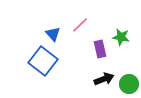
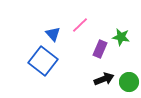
purple rectangle: rotated 36 degrees clockwise
green circle: moved 2 px up
